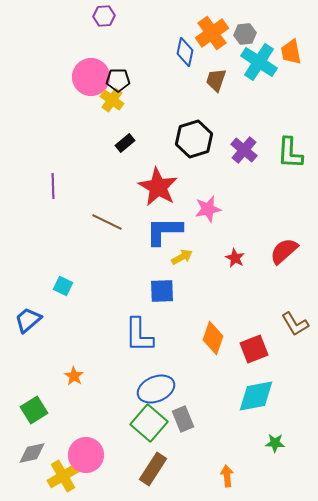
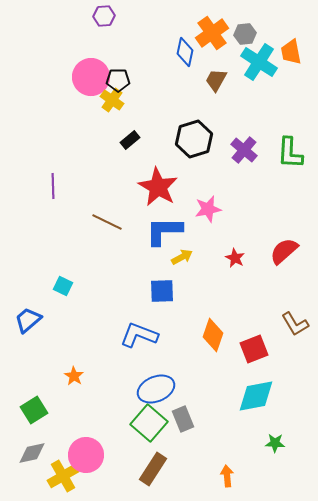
brown trapezoid at (216, 80): rotated 10 degrees clockwise
black rectangle at (125, 143): moved 5 px right, 3 px up
blue L-shape at (139, 335): rotated 111 degrees clockwise
orange diamond at (213, 338): moved 3 px up
